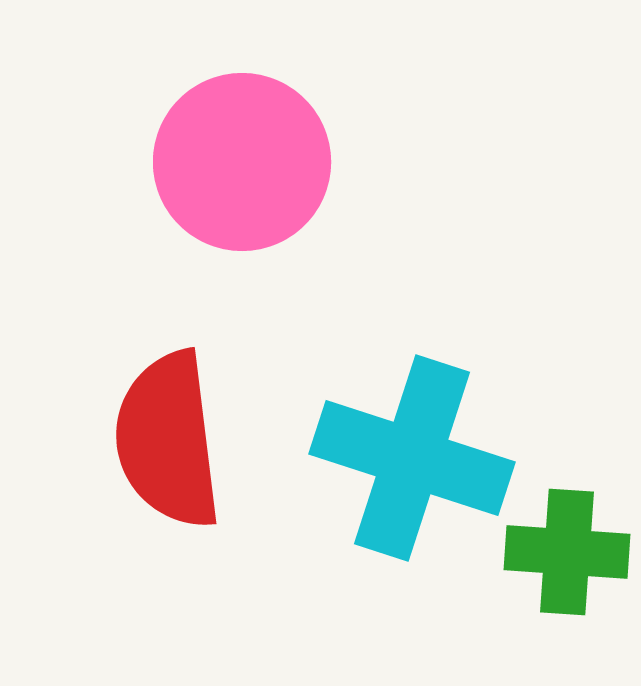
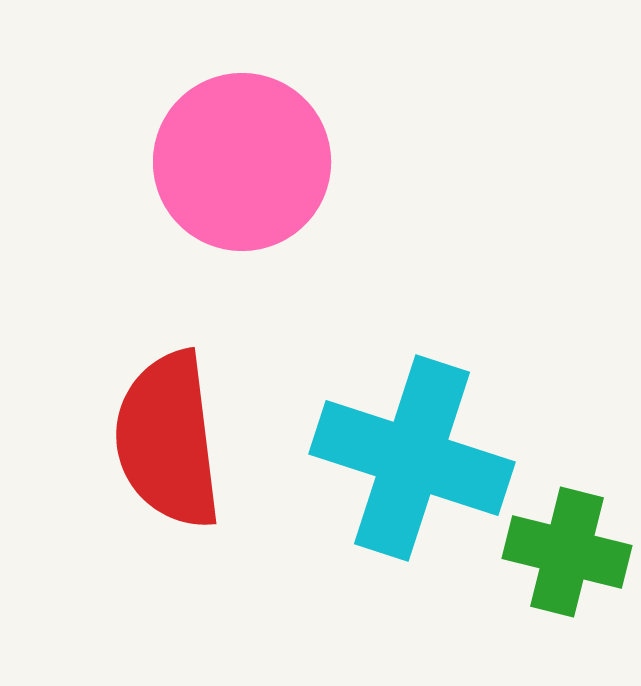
green cross: rotated 10 degrees clockwise
